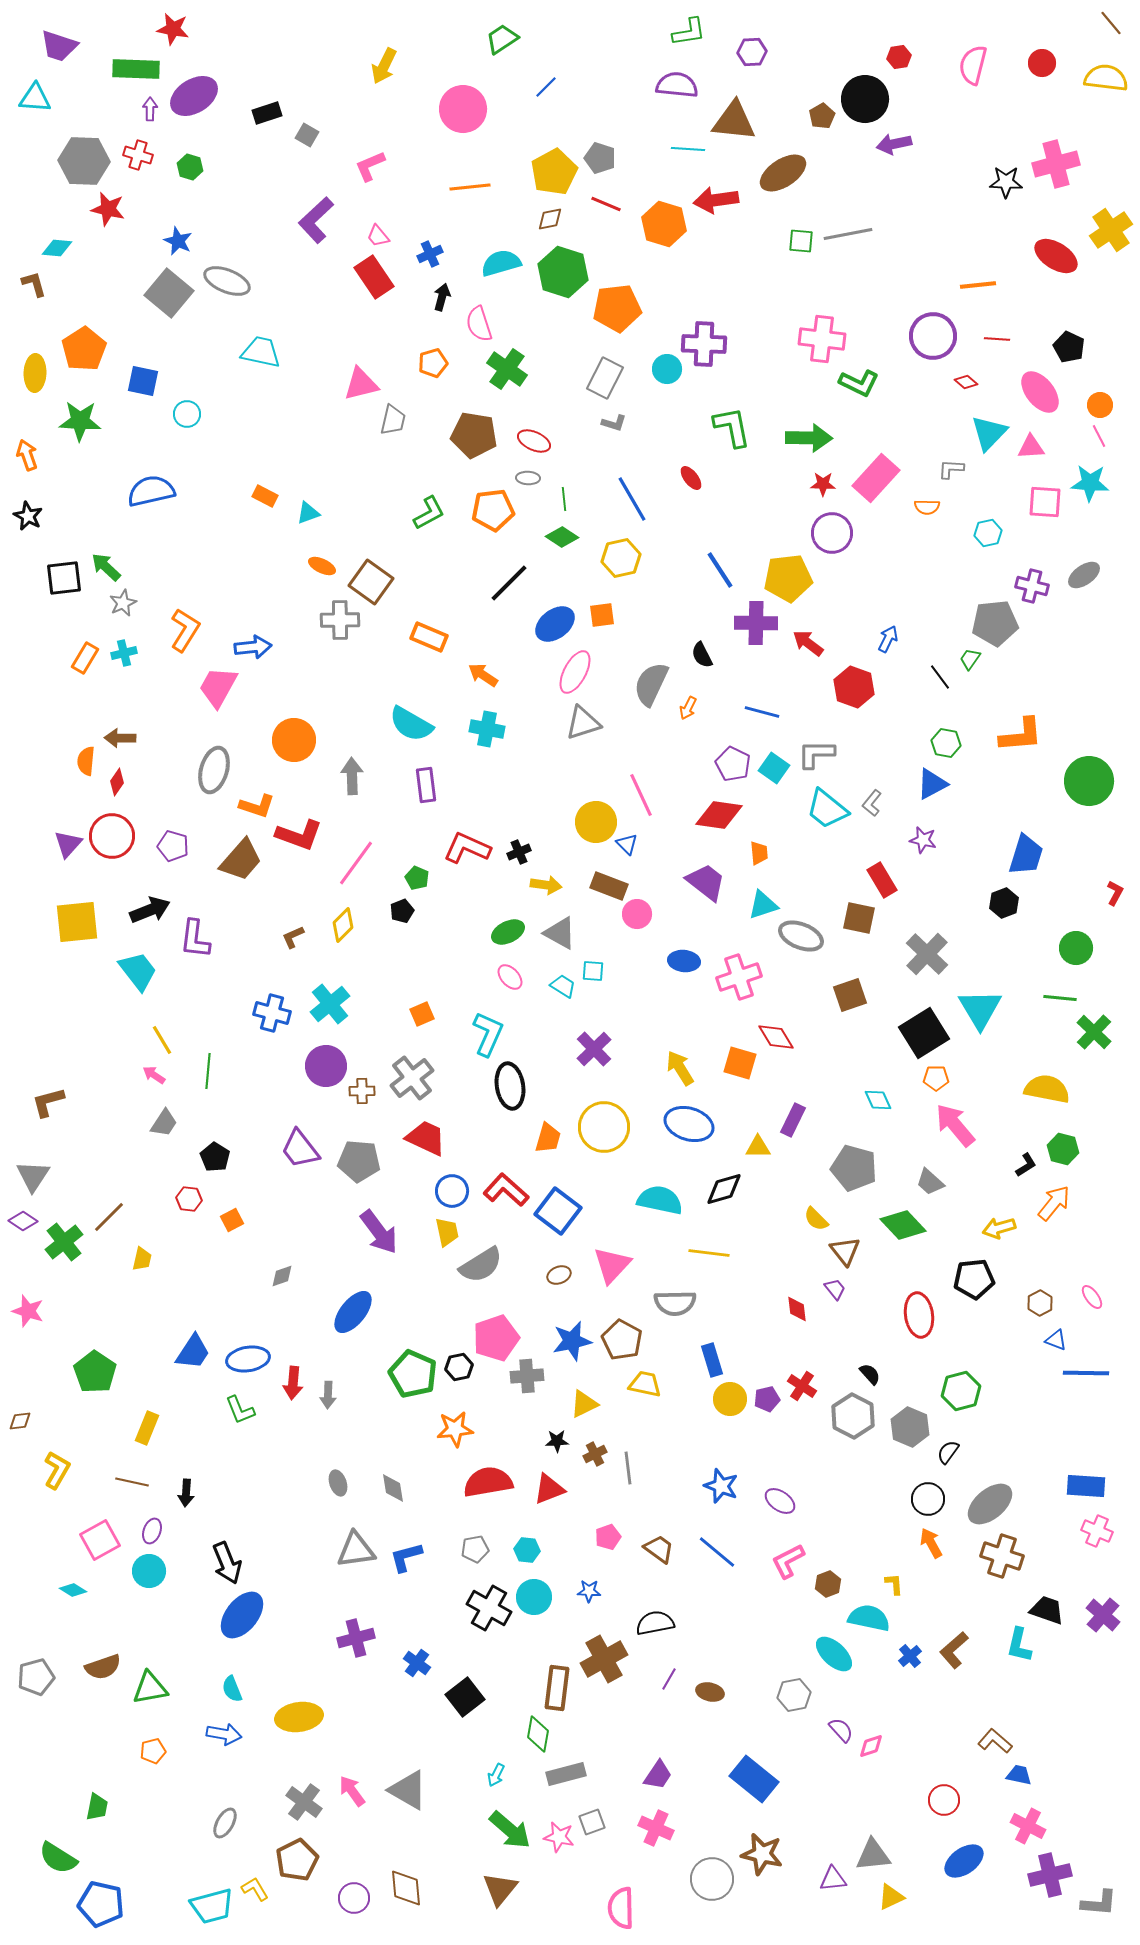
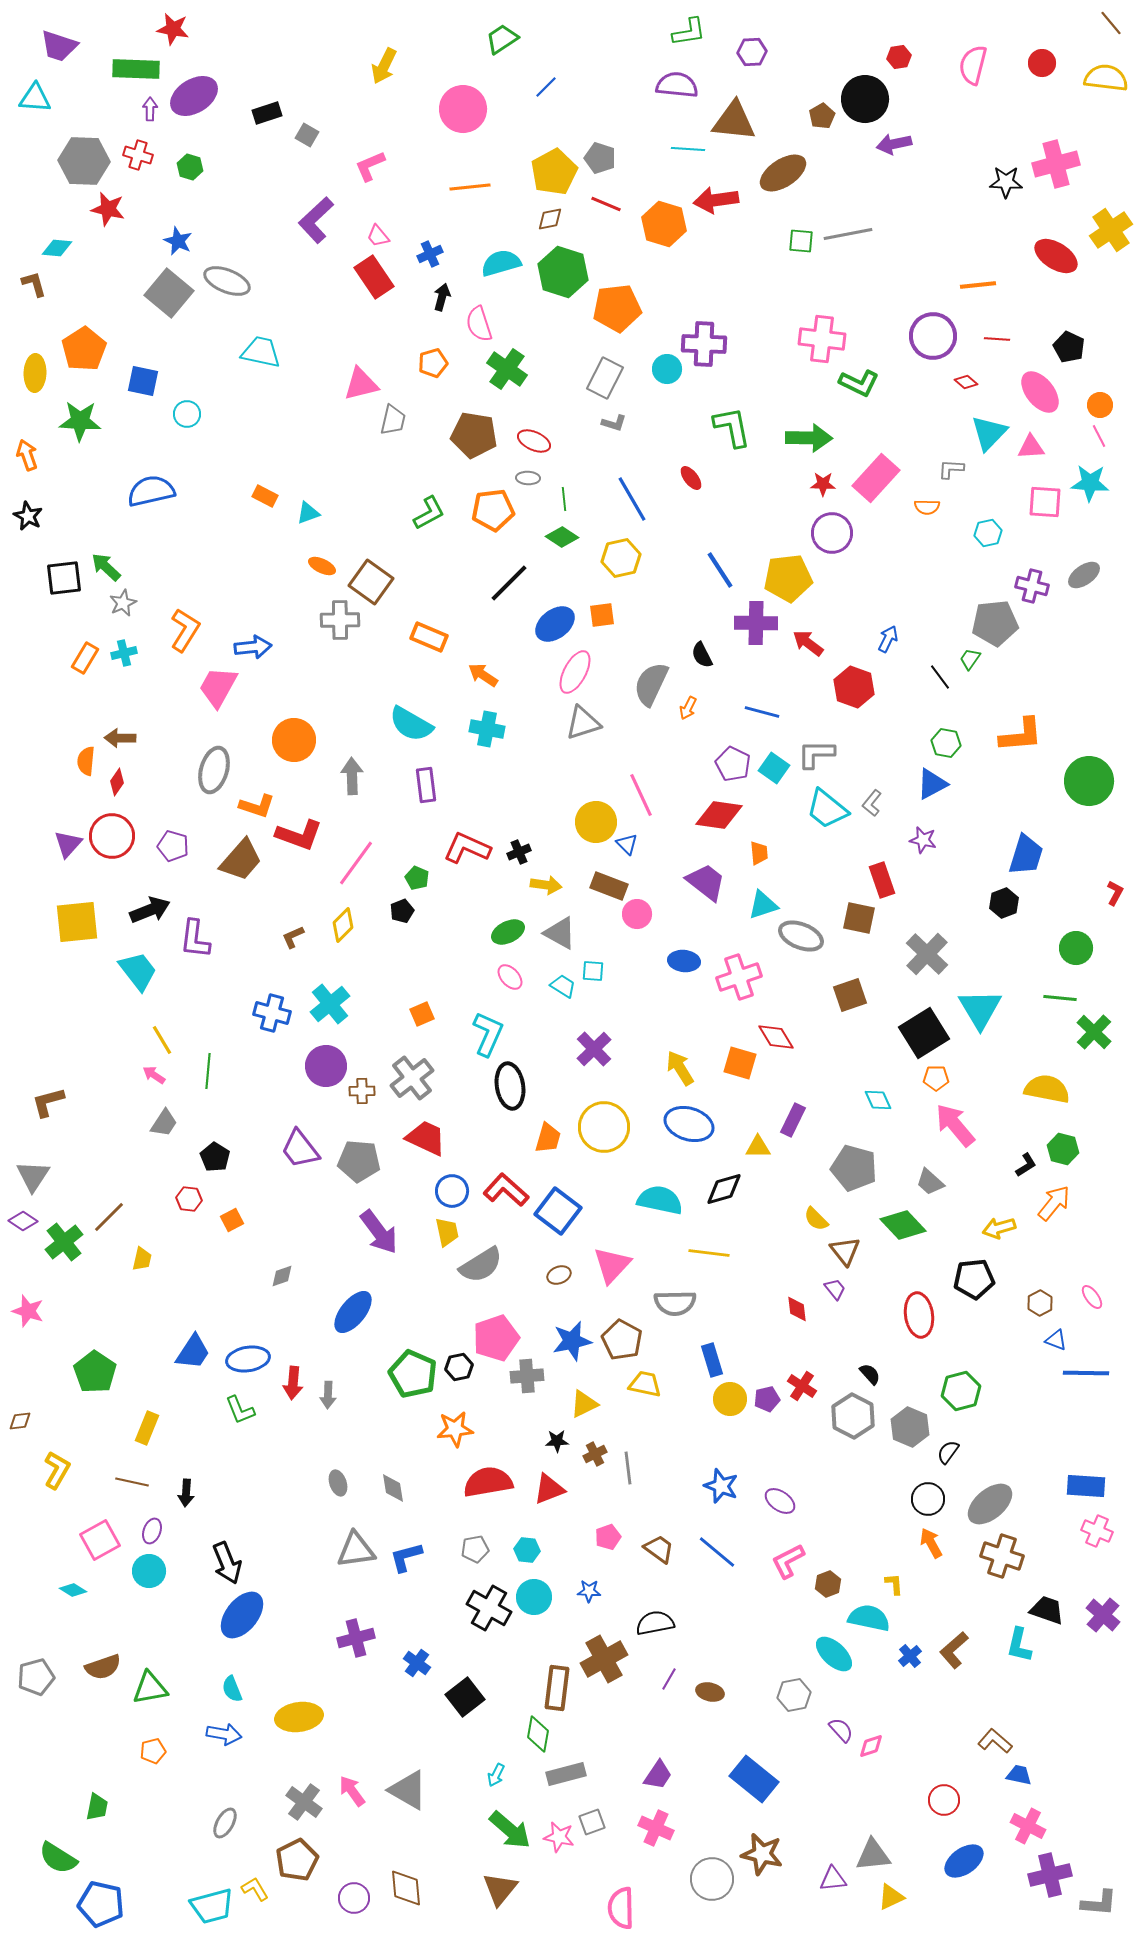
red rectangle at (882, 880): rotated 12 degrees clockwise
